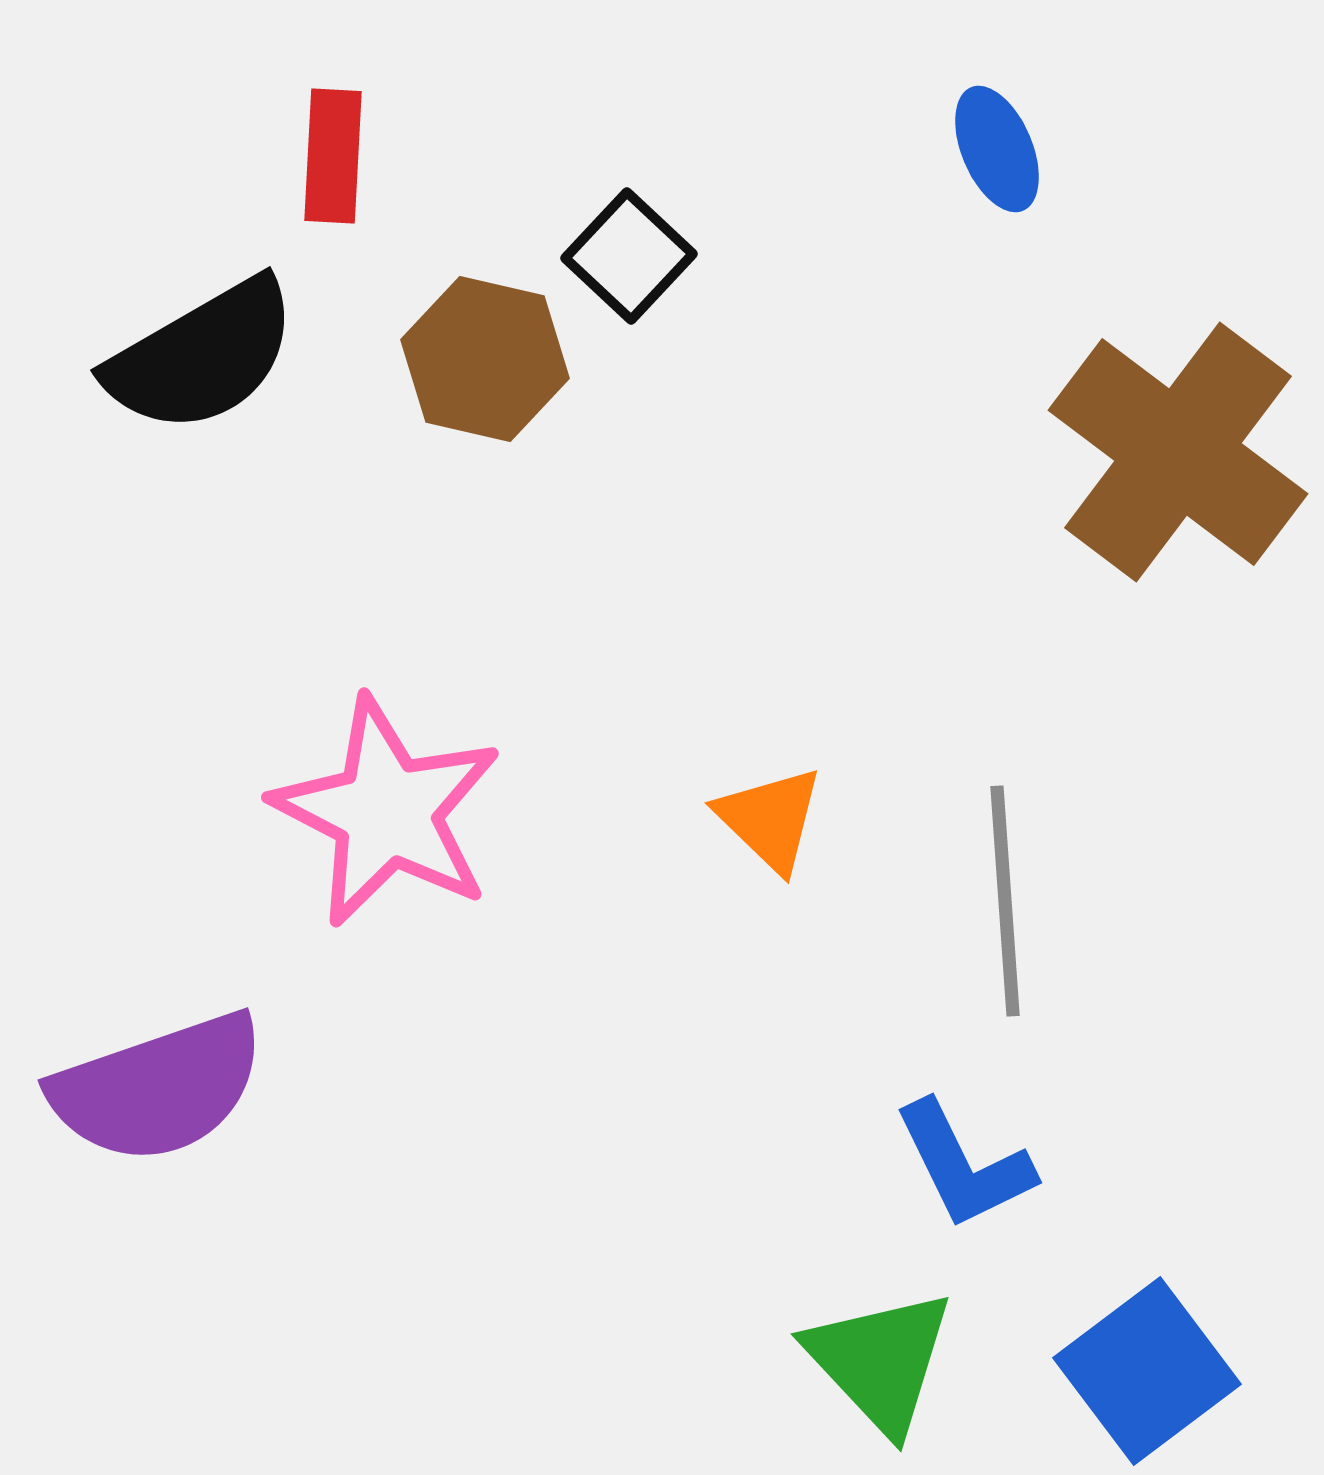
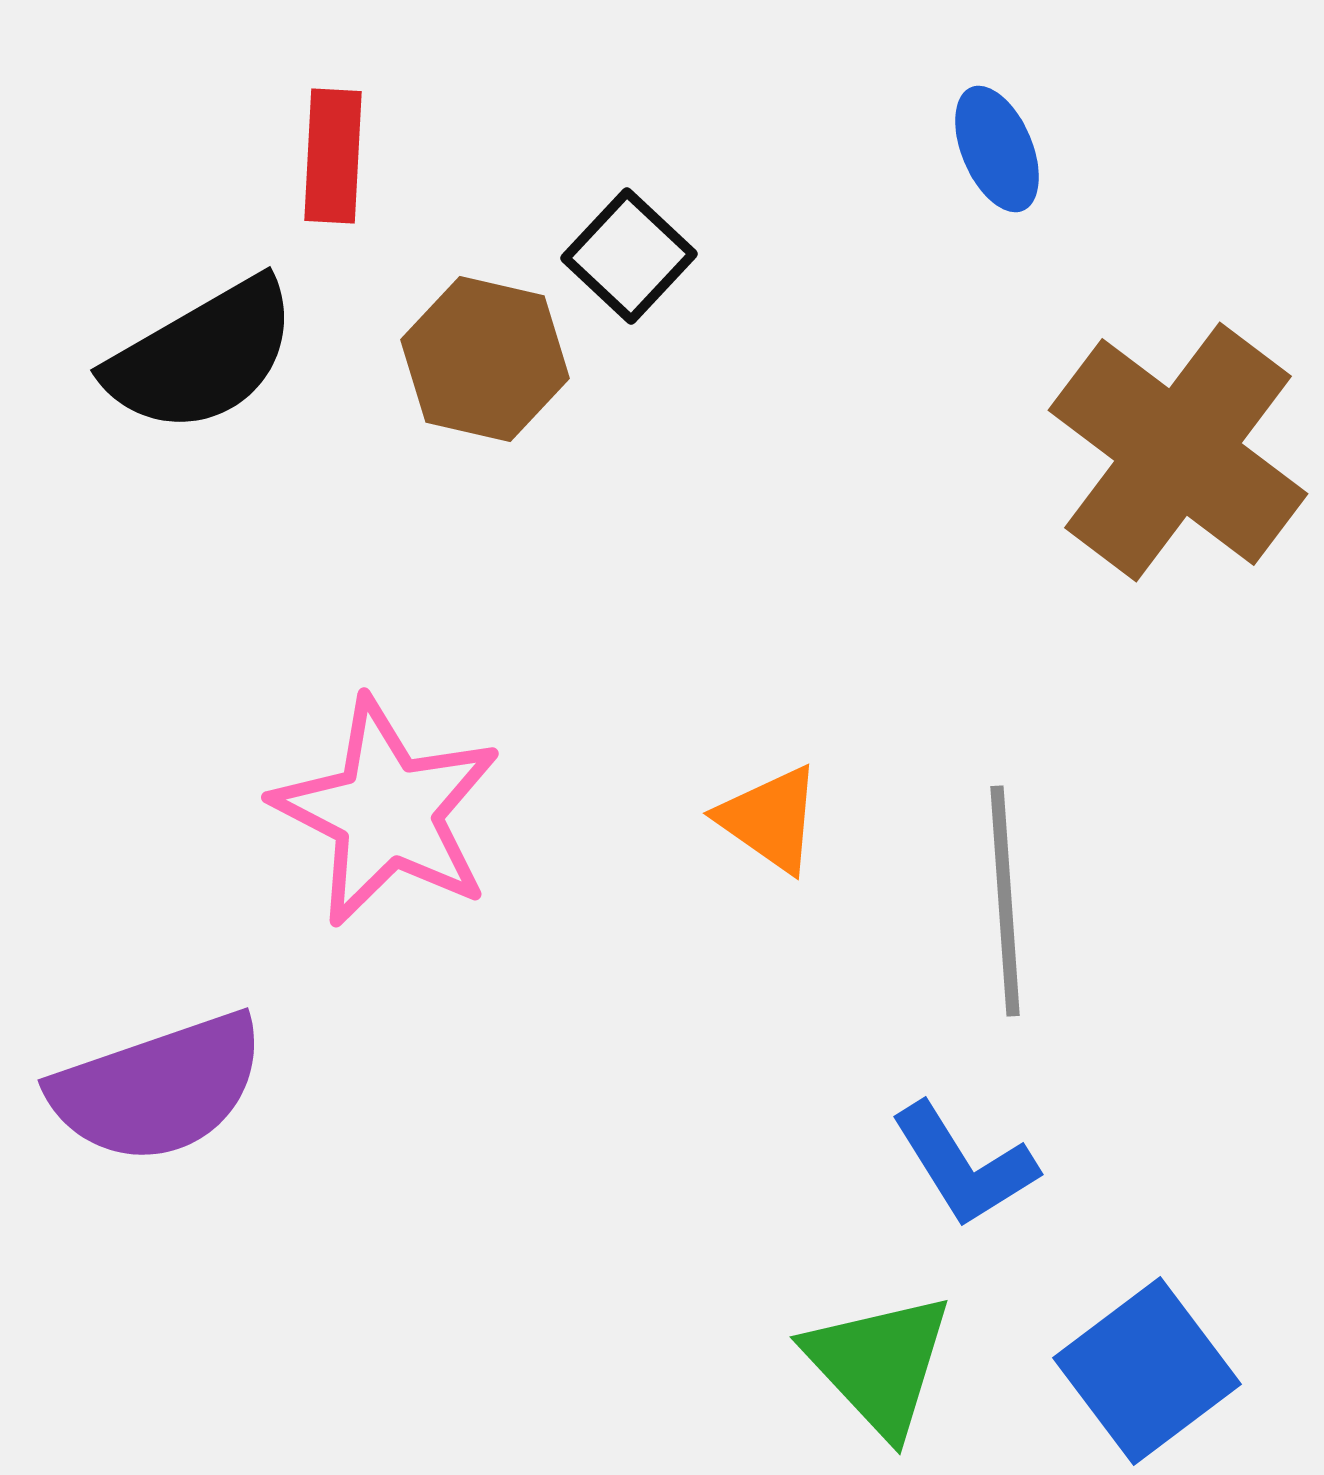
orange triangle: rotated 9 degrees counterclockwise
blue L-shape: rotated 6 degrees counterclockwise
green triangle: moved 1 px left, 3 px down
